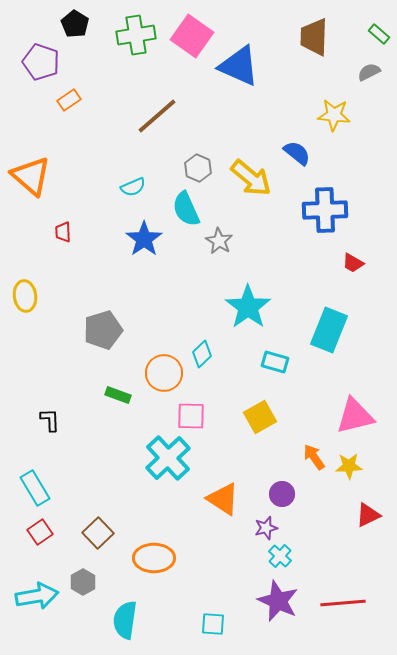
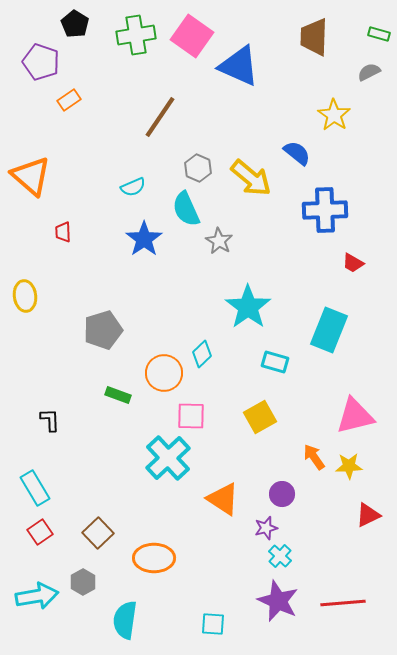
green rectangle at (379, 34): rotated 25 degrees counterclockwise
yellow star at (334, 115): rotated 28 degrees clockwise
brown line at (157, 116): moved 3 px right, 1 px down; rotated 15 degrees counterclockwise
